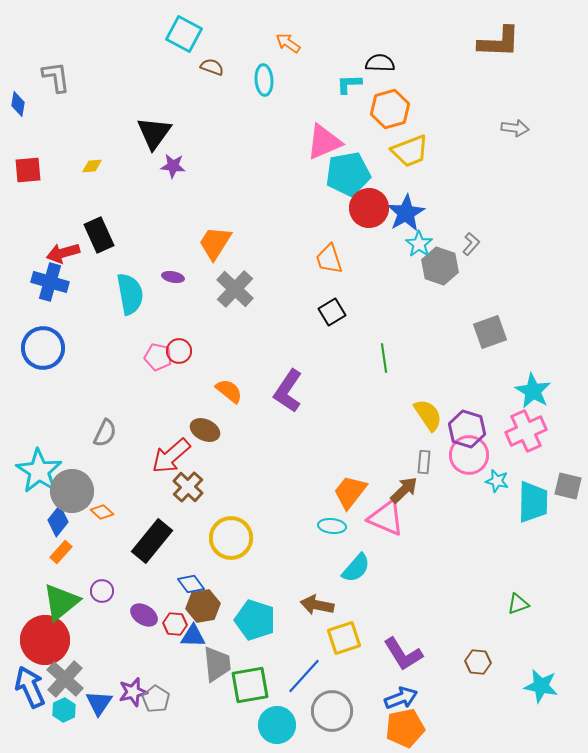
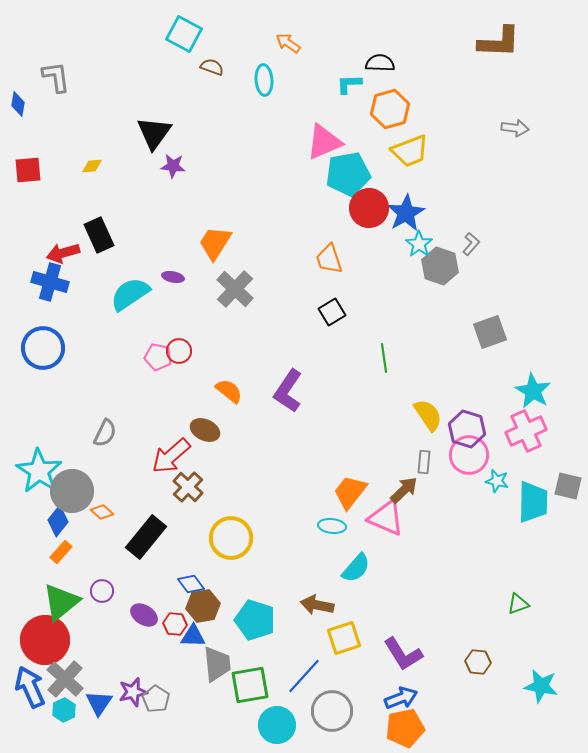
cyan semicircle at (130, 294): rotated 114 degrees counterclockwise
black rectangle at (152, 541): moved 6 px left, 4 px up
